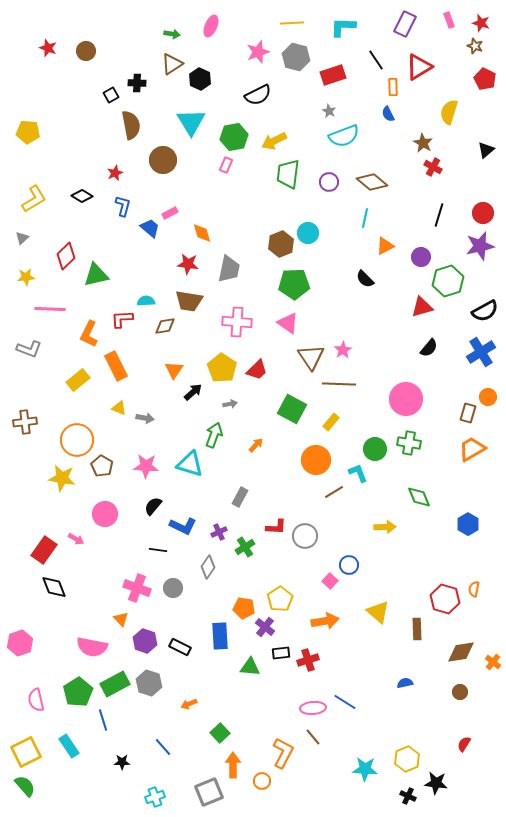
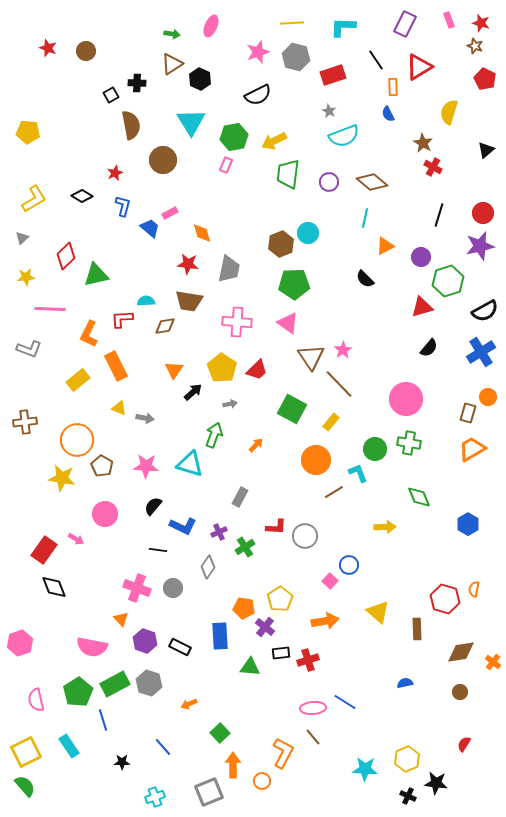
brown line at (339, 384): rotated 44 degrees clockwise
